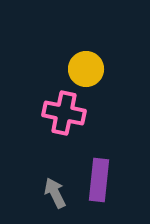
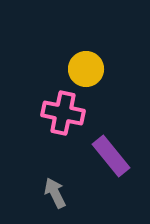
pink cross: moved 1 px left
purple rectangle: moved 12 px right, 24 px up; rotated 45 degrees counterclockwise
